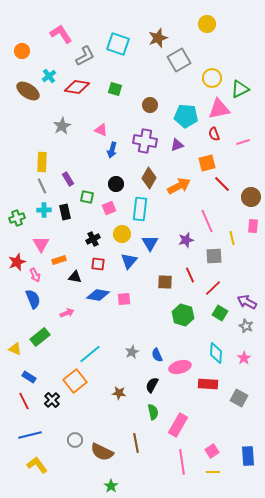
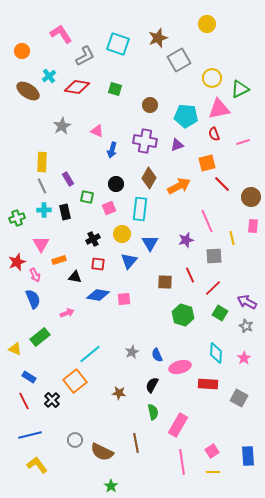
pink triangle at (101, 130): moved 4 px left, 1 px down
